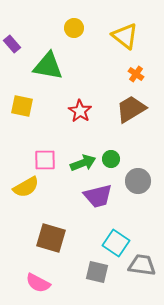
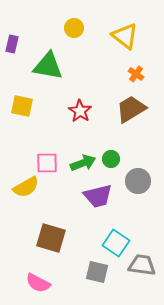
purple rectangle: rotated 54 degrees clockwise
pink square: moved 2 px right, 3 px down
